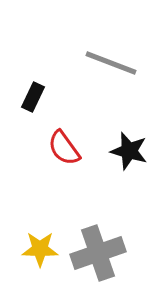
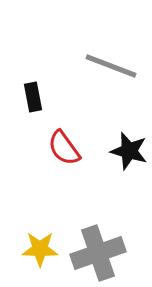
gray line: moved 3 px down
black rectangle: rotated 36 degrees counterclockwise
